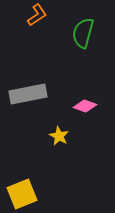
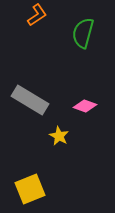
gray rectangle: moved 2 px right, 6 px down; rotated 42 degrees clockwise
yellow square: moved 8 px right, 5 px up
